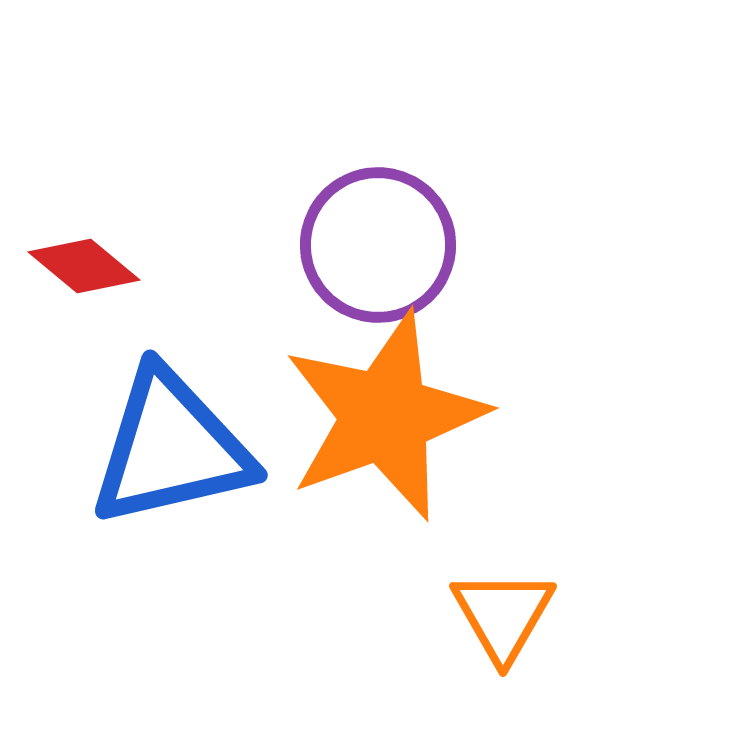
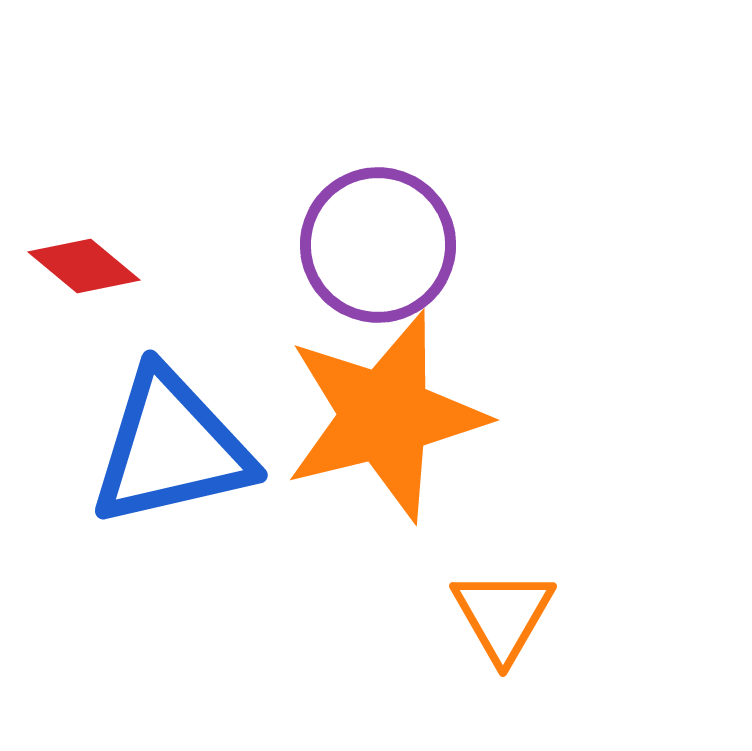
orange star: rotated 6 degrees clockwise
